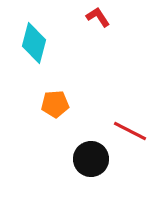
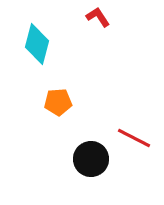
cyan diamond: moved 3 px right, 1 px down
orange pentagon: moved 3 px right, 2 px up
red line: moved 4 px right, 7 px down
